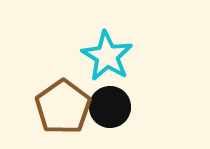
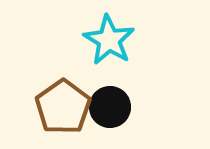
cyan star: moved 2 px right, 16 px up
